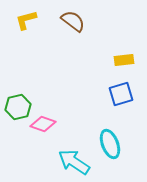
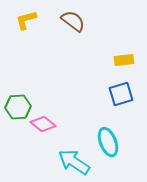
green hexagon: rotated 10 degrees clockwise
pink diamond: rotated 20 degrees clockwise
cyan ellipse: moved 2 px left, 2 px up
